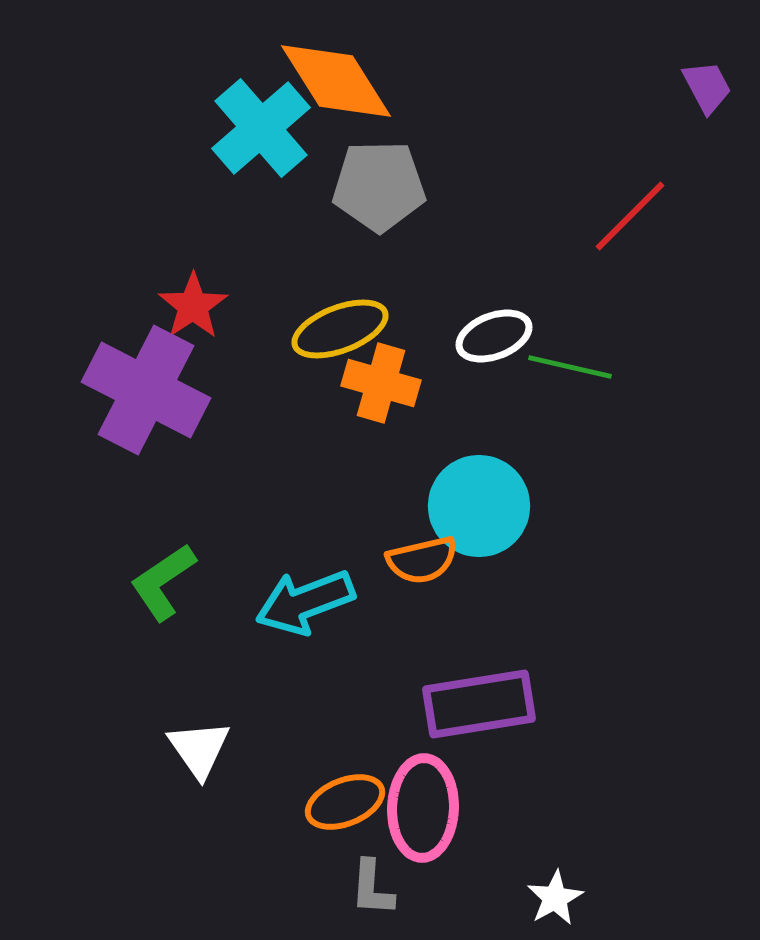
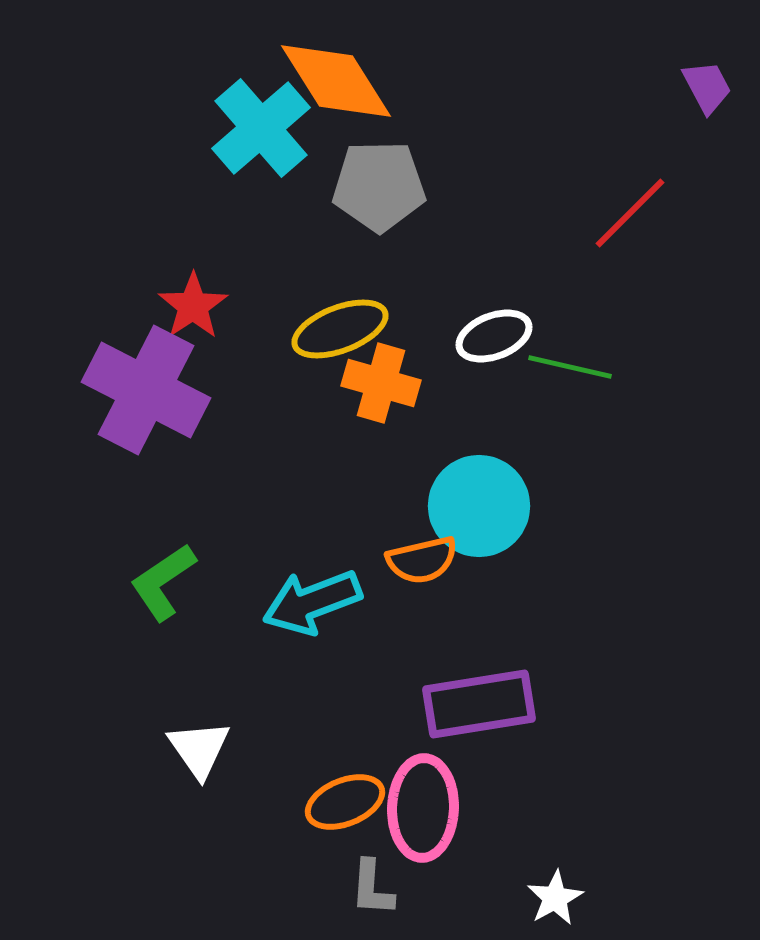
red line: moved 3 px up
cyan arrow: moved 7 px right
